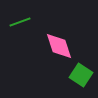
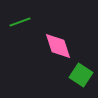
pink diamond: moved 1 px left
